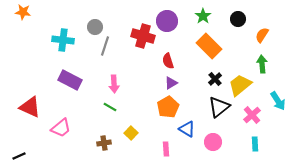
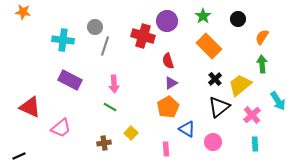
orange semicircle: moved 2 px down
